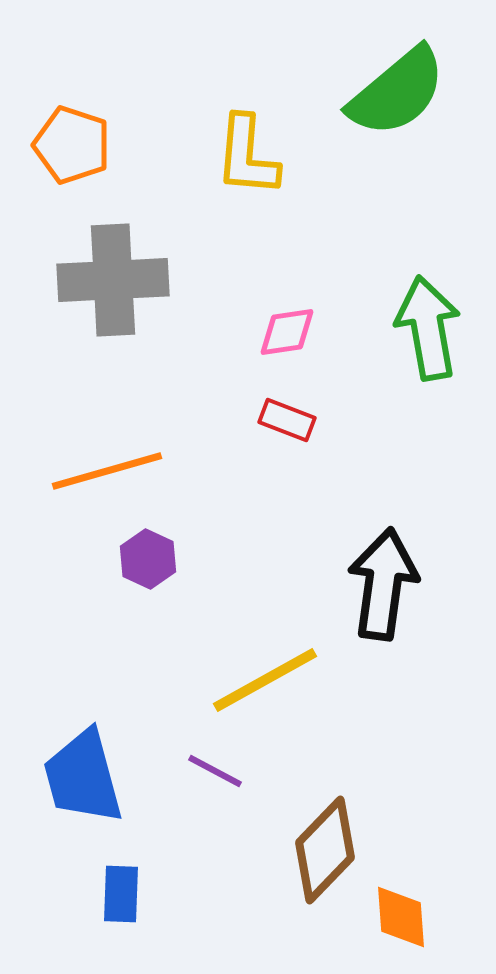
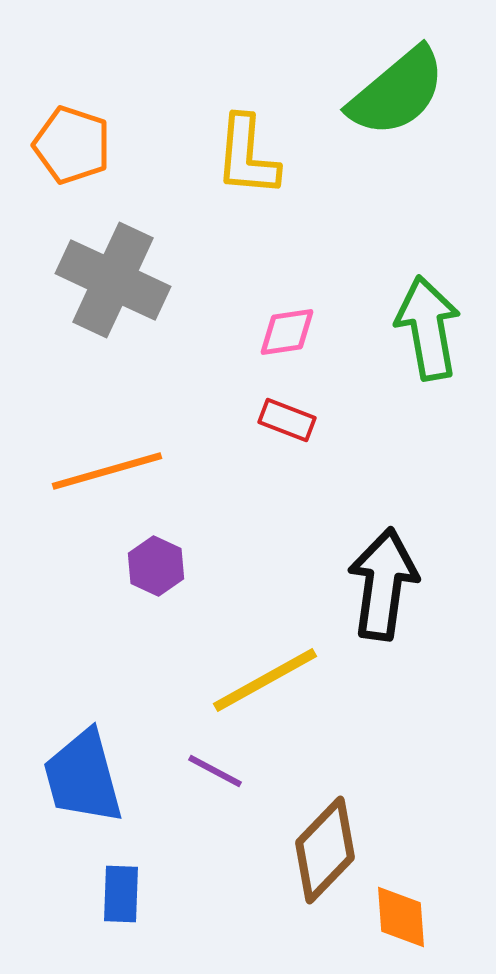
gray cross: rotated 28 degrees clockwise
purple hexagon: moved 8 px right, 7 px down
